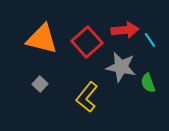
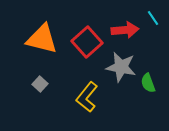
cyan line: moved 3 px right, 22 px up
